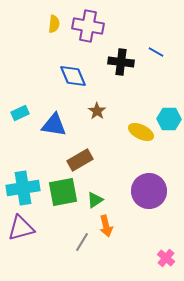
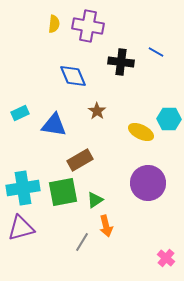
purple circle: moved 1 px left, 8 px up
